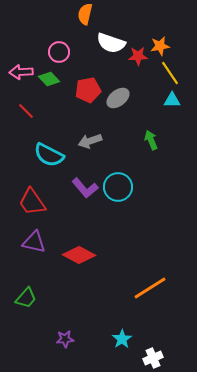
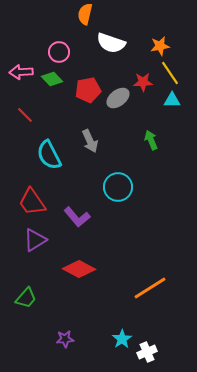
red star: moved 5 px right, 26 px down
green diamond: moved 3 px right
red line: moved 1 px left, 4 px down
gray arrow: rotated 95 degrees counterclockwise
cyan semicircle: rotated 36 degrees clockwise
purple L-shape: moved 8 px left, 29 px down
purple triangle: moved 1 px right, 2 px up; rotated 45 degrees counterclockwise
red diamond: moved 14 px down
white cross: moved 6 px left, 6 px up
